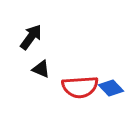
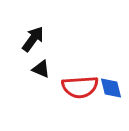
black arrow: moved 2 px right, 2 px down
blue diamond: rotated 30 degrees clockwise
